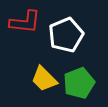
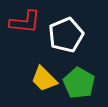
green pentagon: rotated 20 degrees counterclockwise
